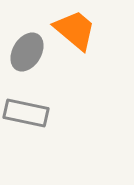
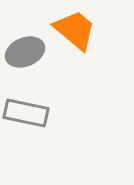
gray ellipse: moved 2 px left; rotated 36 degrees clockwise
